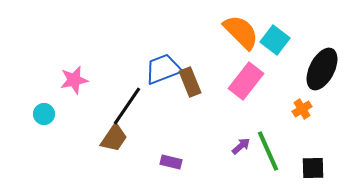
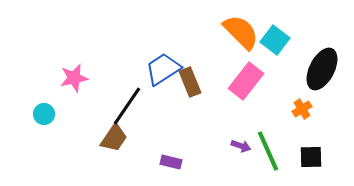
blue trapezoid: rotated 12 degrees counterclockwise
pink star: moved 2 px up
purple arrow: rotated 60 degrees clockwise
black square: moved 2 px left, 11 px up
